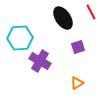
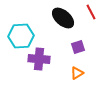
black ellipse: rotated 15 degrees counterclockwise
cyan hexagon: moved 1 px right, 2 px up
purple cross: moved 1 px left, 2 px up; rotated 25 degrees counterclockwise
orange triangle: moved 10 px up
